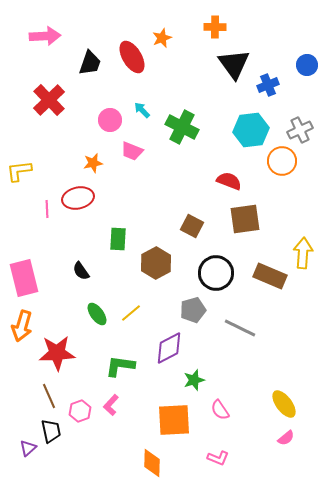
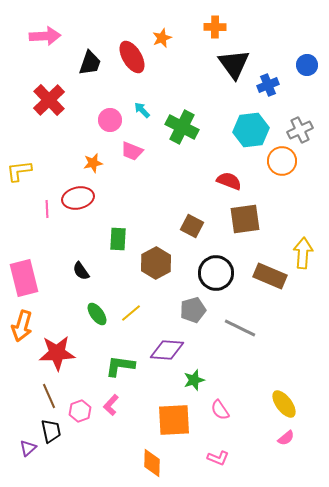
purple diamond at (169, 348): moved 2 px left, 2 px down; rotated 32 degrees clockwise
